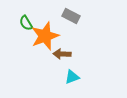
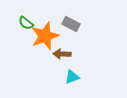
gray rectangle: moved 8 px down
green semicircle: rotated 21 degrees counterclockwise
